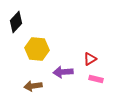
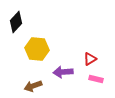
brown arrow: rotated 12 degrees counterclockwise
